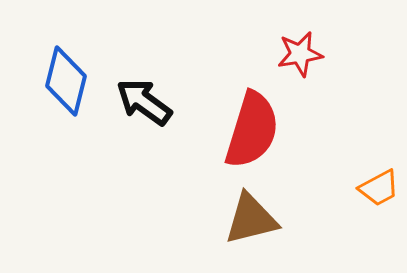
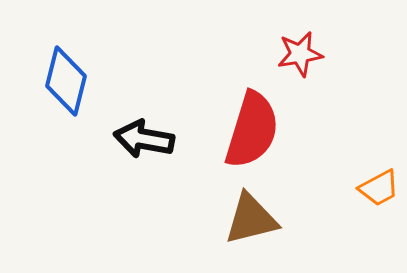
black arrow: moved 37 px down; rotated 26 degrees counterclockwise
